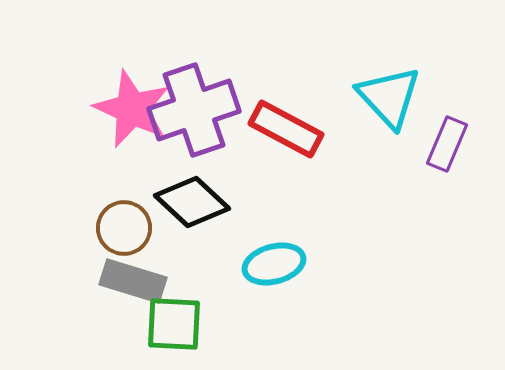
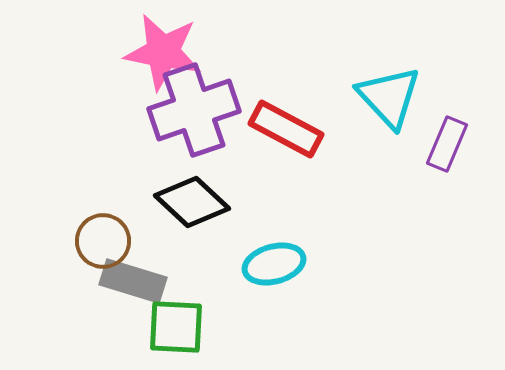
pink star: moved 31 px right, 57 px up; rotated 14 degrees counterclockwise
brown circle: moved 21 px left, 13 px down
green square: moved 2 px right, 3 px down
